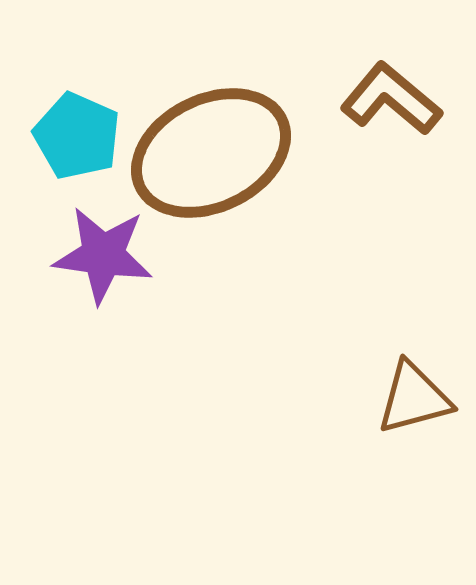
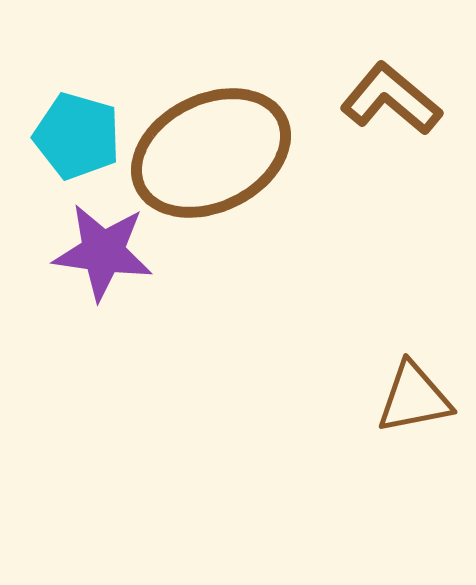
cyan pentagon: rotated 8 degrees counterclockwise
purple star: moved 3 px up
brown triangle: rotated 4 degrees clockwise
